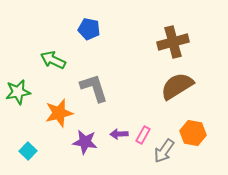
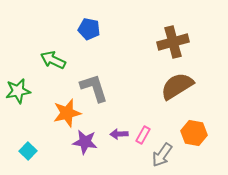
green star: moved 1 px up
orange star: moved 8 px right
orange hexagon: moved 1 px right
gray arrow: moved 2 px left, 4 px down
